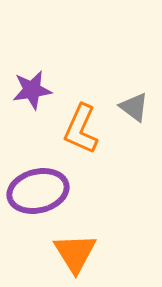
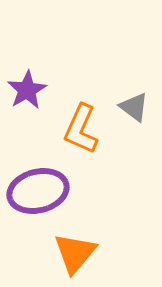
purple star: moved 5 px left; rotated 21 degrees counterclockwise
orange triangle: rotated 12 degrees clockwise
